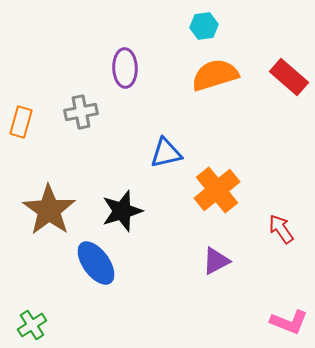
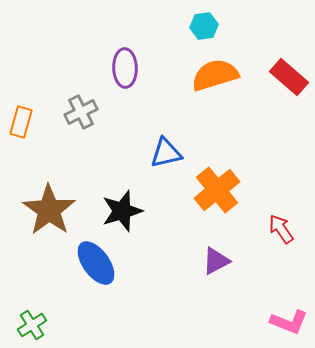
gray cross: rotated 16 degrees counterclockwise
